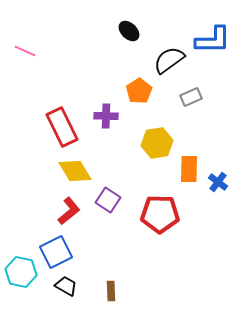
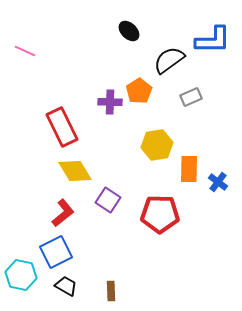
purple cross: moved 4 px right, 14 px up
yellow hexagon: moved 2 px down
red L-shape: moved 6 px left, 2 px down
cyan hexagon: moved 3 px down
